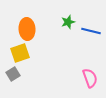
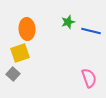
gray square: rotated 16 degrees counterclockwise
pink semicircle: moved 1 px left
